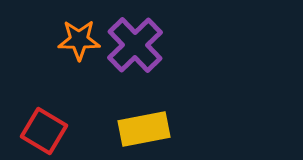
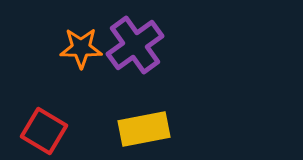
orange star: moved 2 px right, 8 px down
purple cross: rotated 8 degrees clockwise
